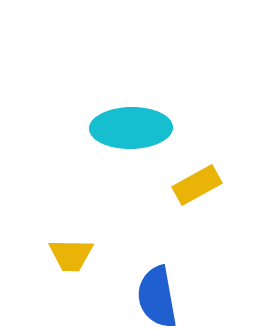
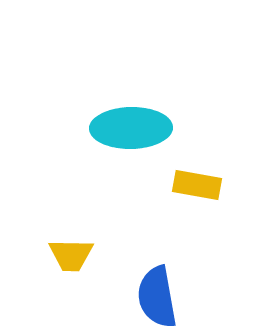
yellow rectangle: rotated 39 degrees clockwise
